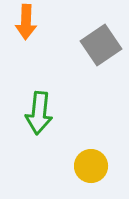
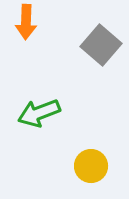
gray square: rotated 15 degrees counterclockwise
green arrow: rotated 63 degrees clockwise
